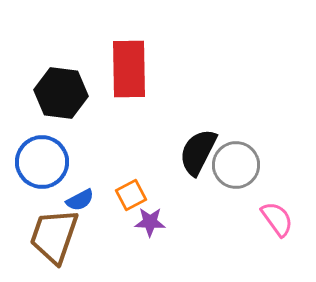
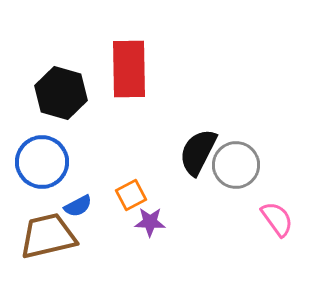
black hexagon: rotated 9 degrees clockwise
blue semicircle: moved 2 px left, 6 px down
brown trapezoid: moved 6 px left; rotated 58 degrees clockwise
